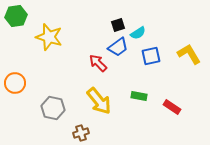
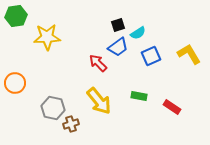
yellow star: moved 2 px left; rotated 20 degrees counterclockwise
blue square: rotated 12 degrees counterclockwise
brown cross: moved 10 px left, 9 px up
